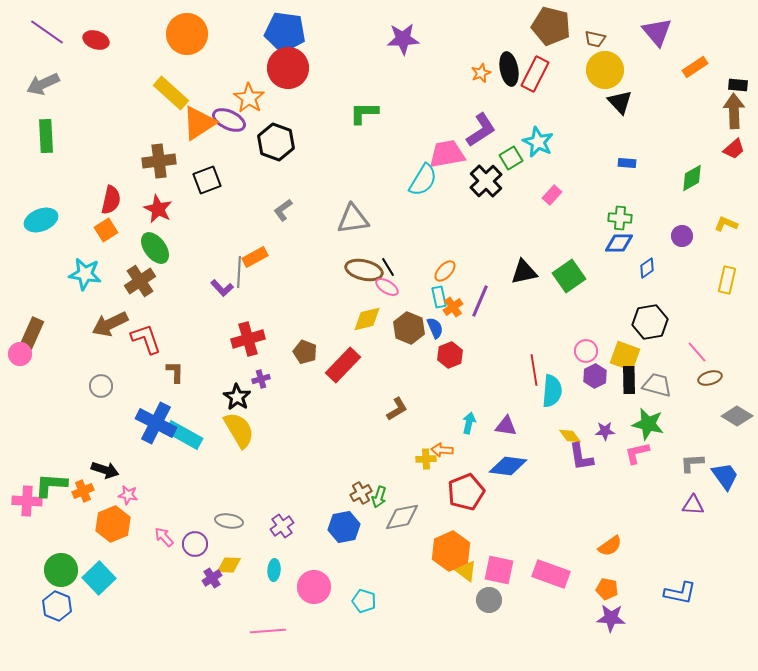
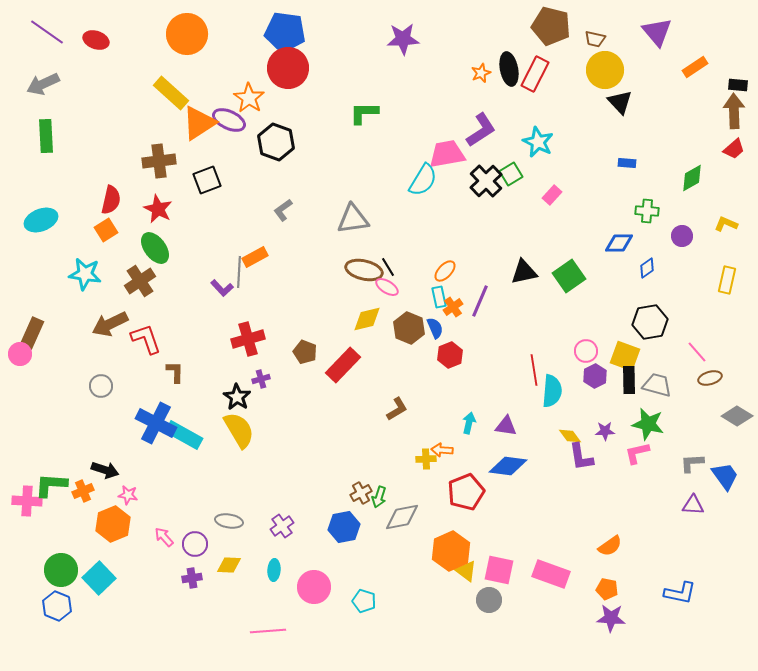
green square at (511, 158): moved 16 px down
green cross at (620, 218): moved 27 px right, 7 px up
purple cross at (212, 578): moved 20 px left; rotated 24 degrees clockwise
